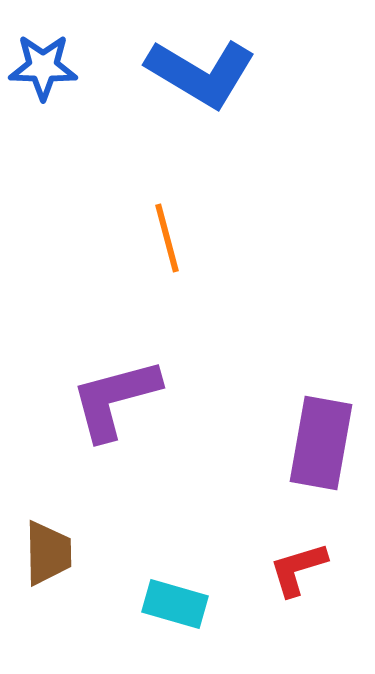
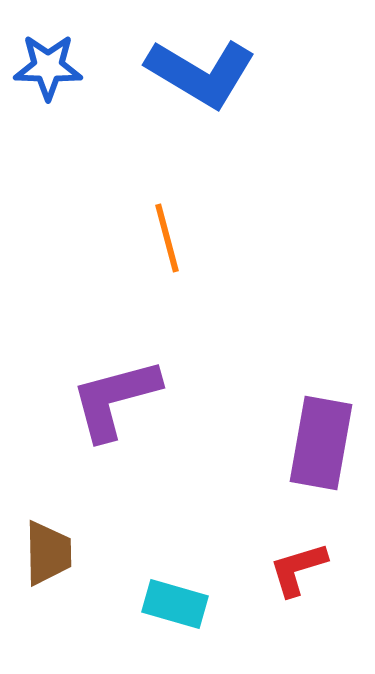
blue star: moved 5 px right
